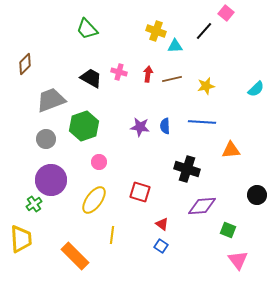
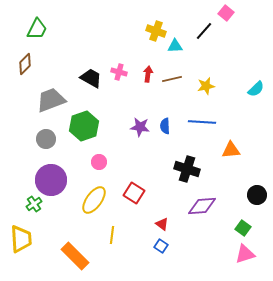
green trapezoid: moved 50 px left; rotated 110 degrees counterclockwise
red square: moved 6 px left, 1 px down; rotated 15 degrees clockwise
green square: moved 15 px right, 2 px up; rotated 14 degrees clockwise
pink triangle: moved 7 px right, 6 px up; rotated 50 degrees clockwise
